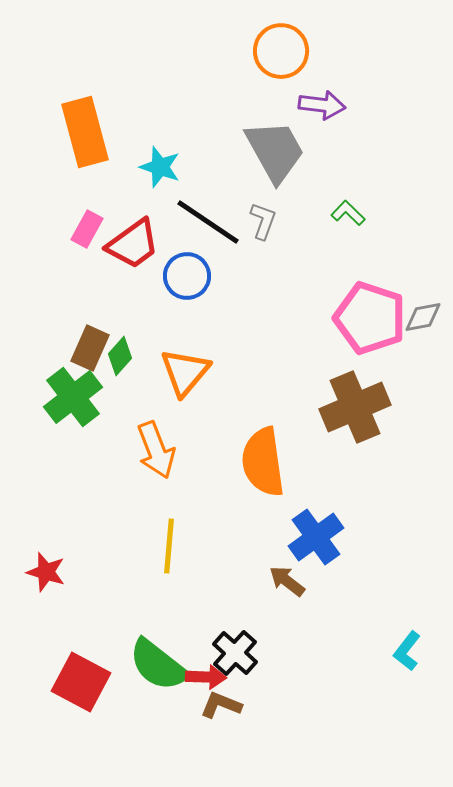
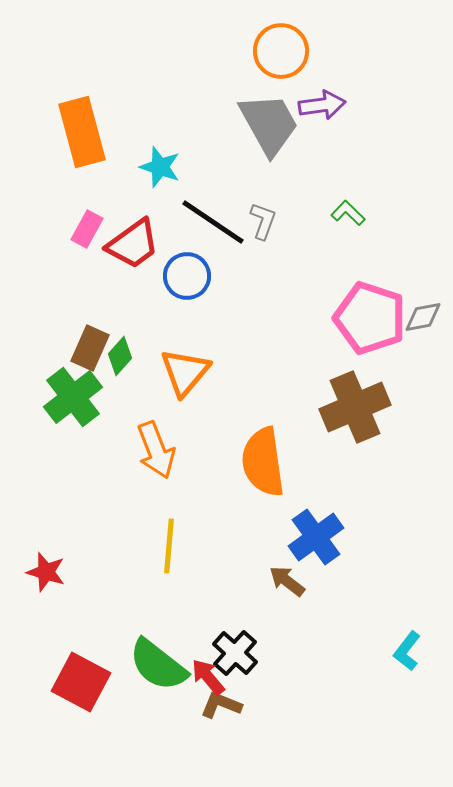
purple arrow: rotated 15 degrees counterclockwise
orange rectangle: moved 3 px left
gray trapezoid: moved 6 px left, 27 px up
black line: moved 5 px right
red arrow: moved 2 px right; rotated 132 degrees counterclockwise
